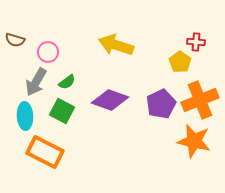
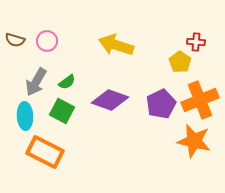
pink circle: moved 1 px left, 11 px up
